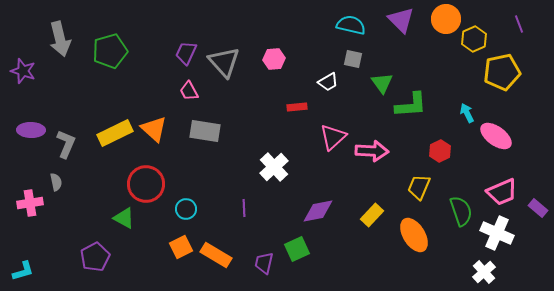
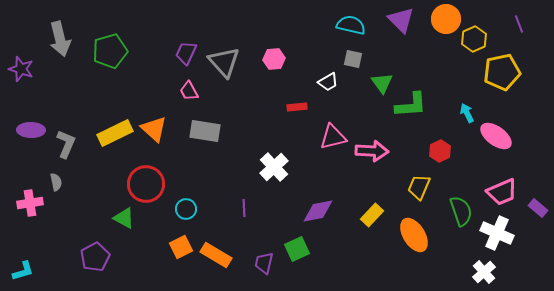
purple star at (23, 71): moved 2 px left, 2 px up
pink triangle at (333, 137): rotated 28 degrees clockwise
